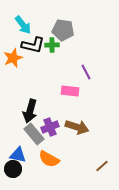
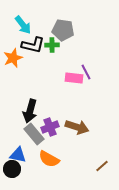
pink rectangle: moved 4 px right, 13 px up
black circle: moved 1 px left
